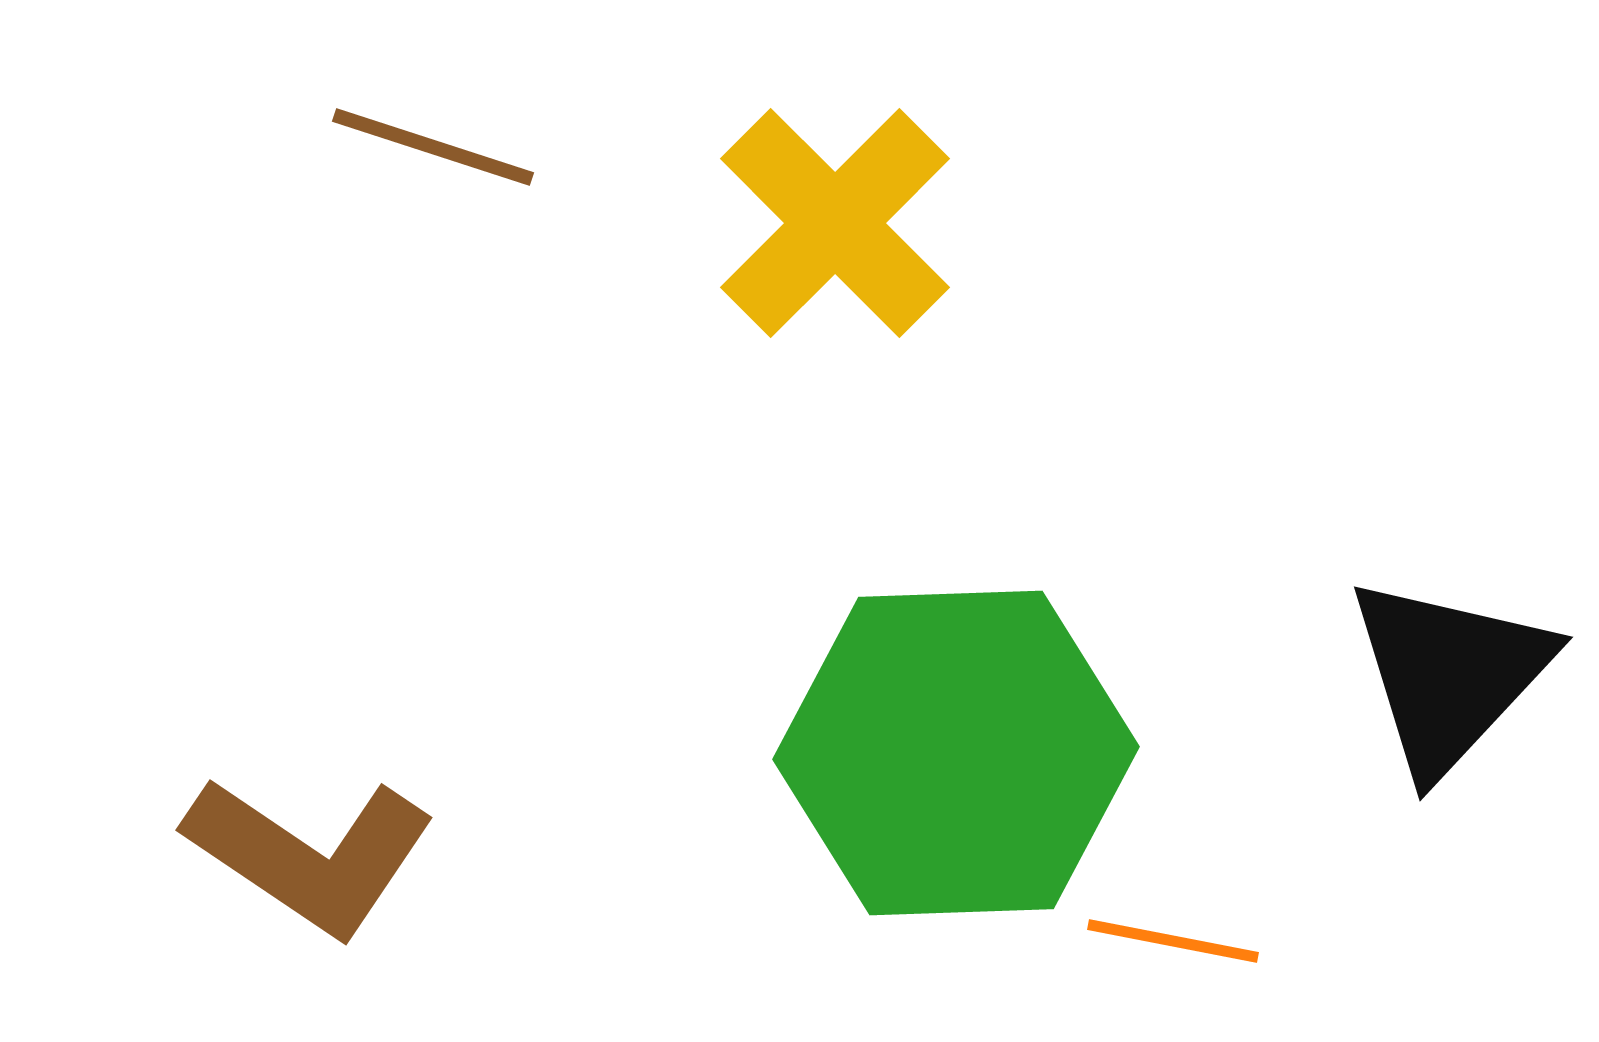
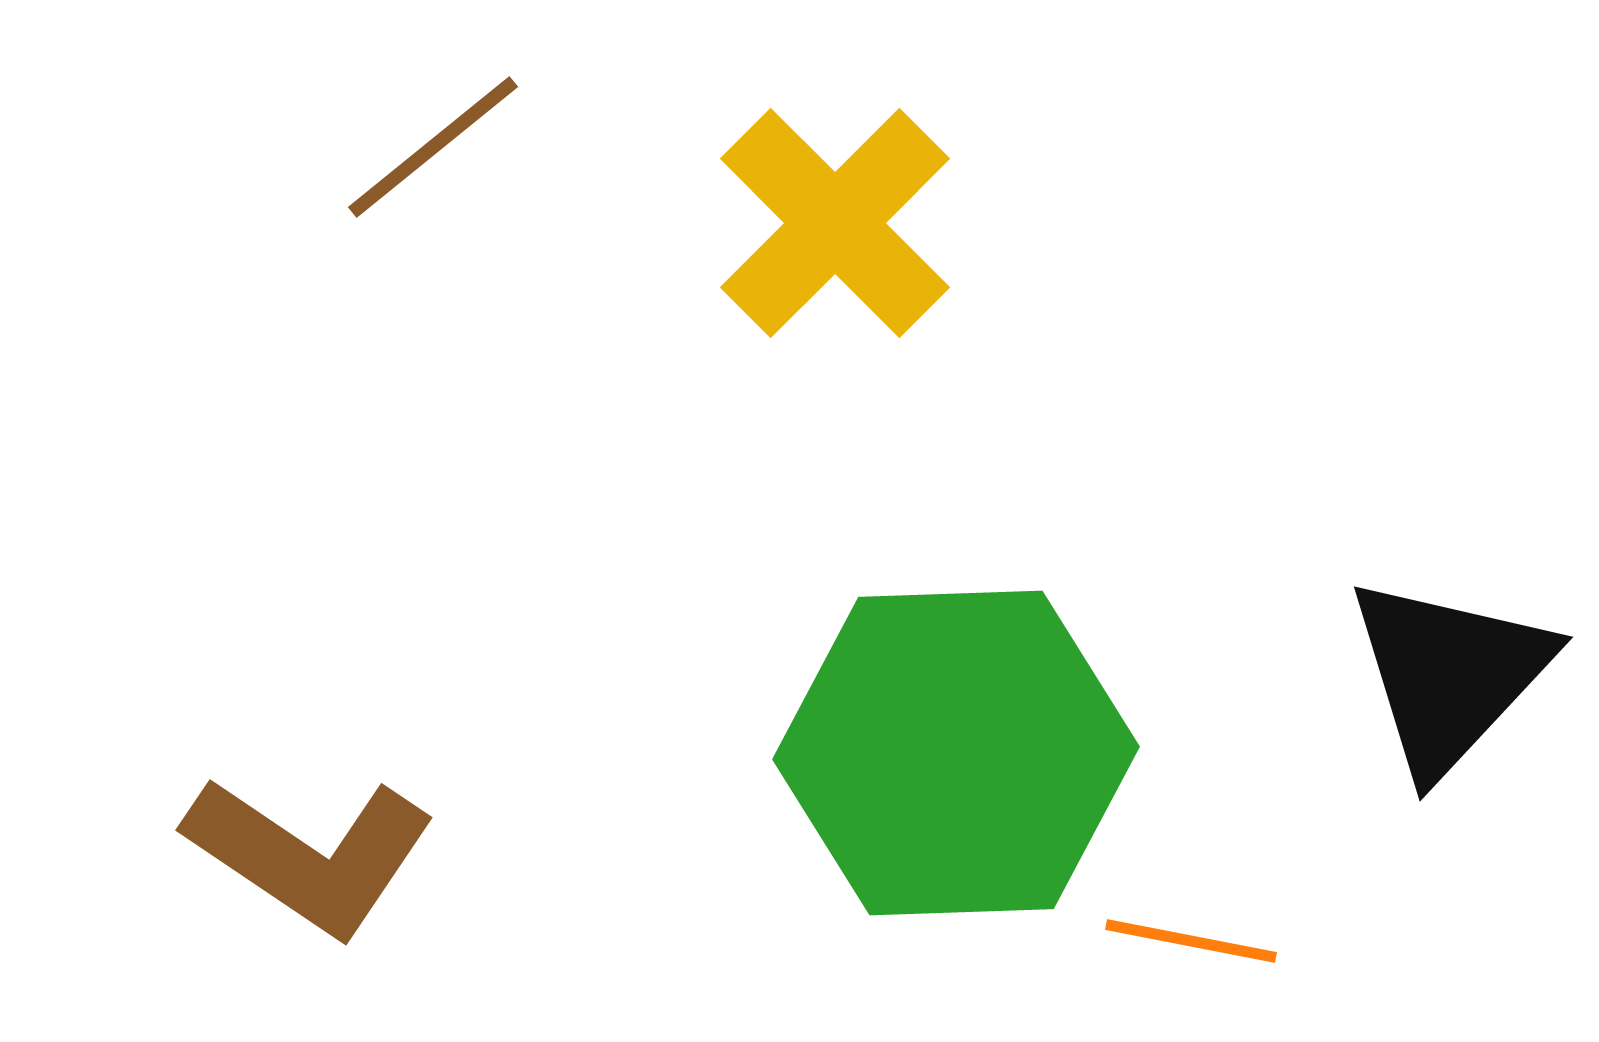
brown line: rotated 57 degrees counterclockwise
orange line: moved 18 px right
